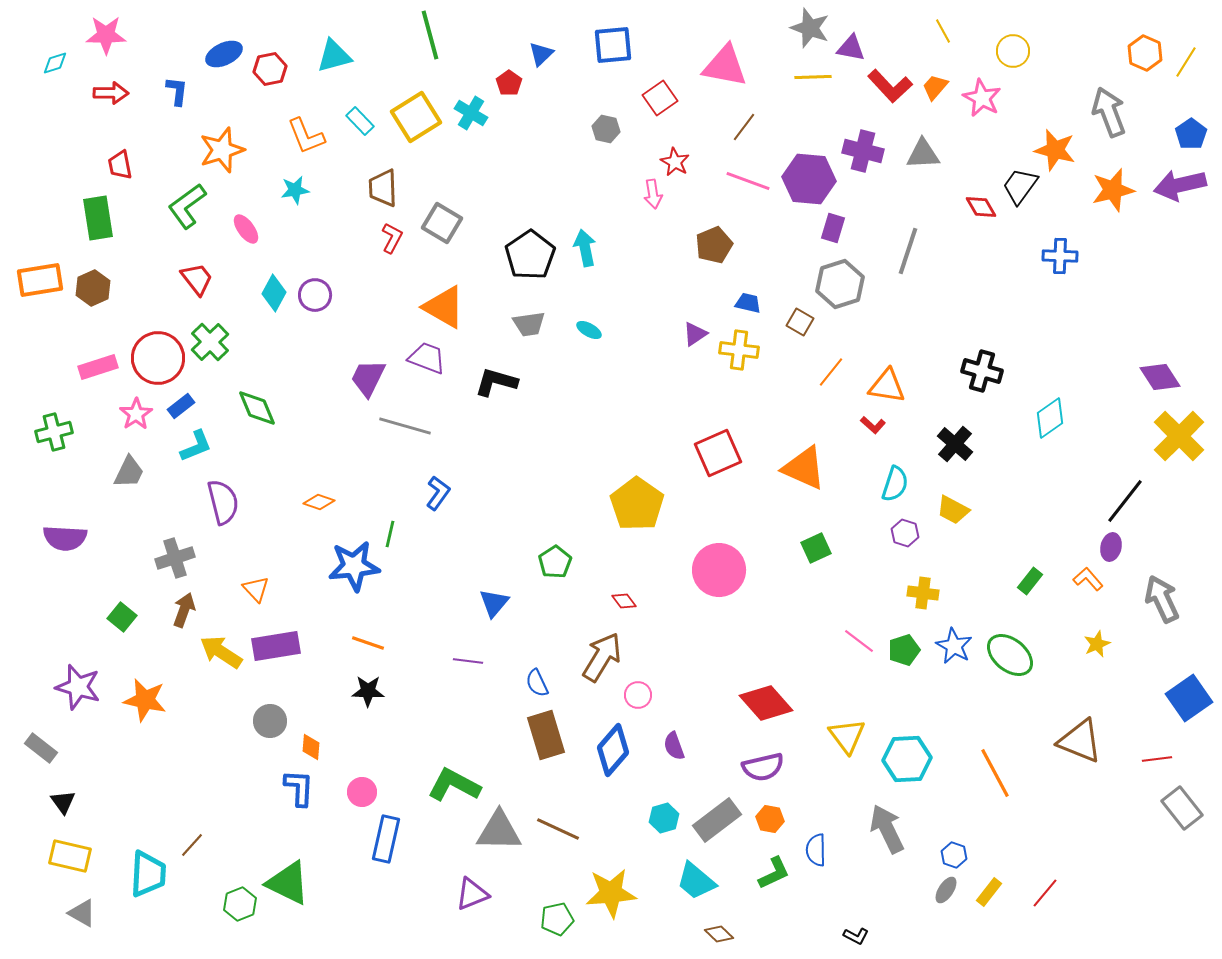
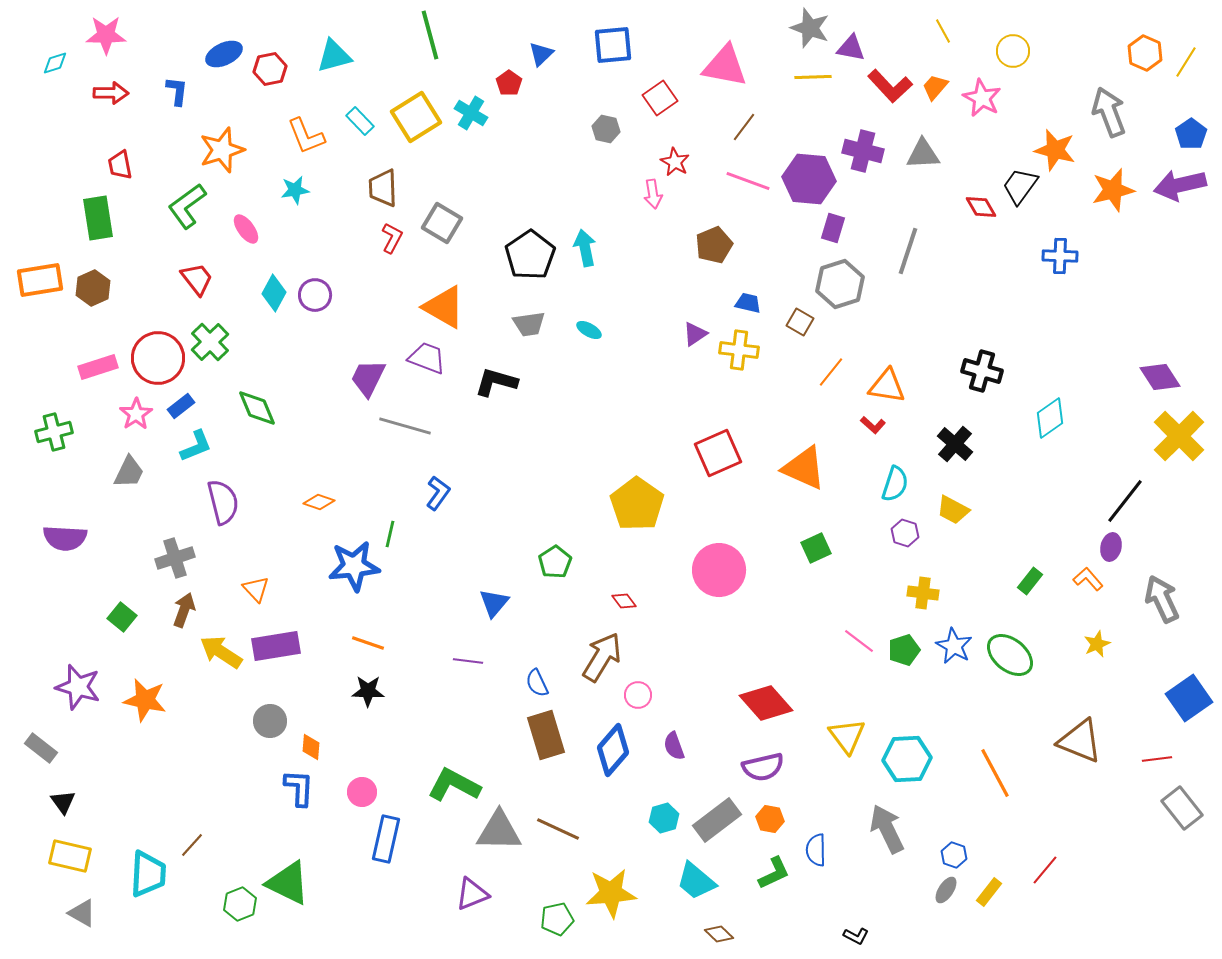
red line at (1045, 893): moved 23 px up
